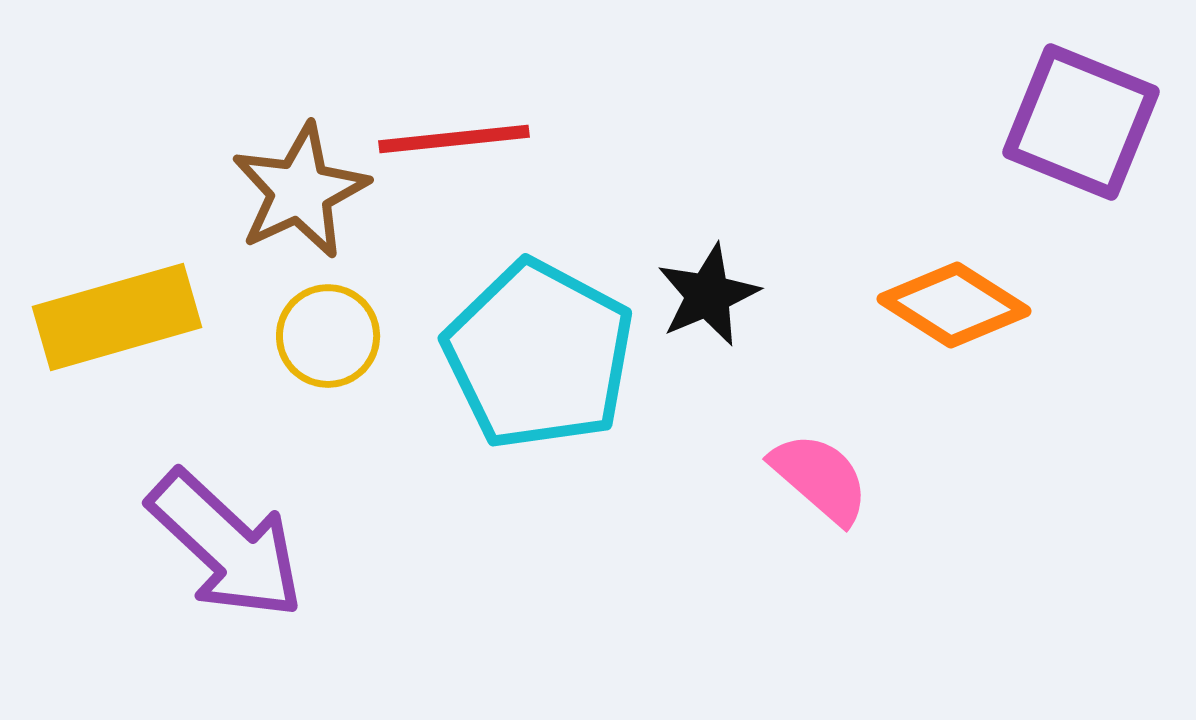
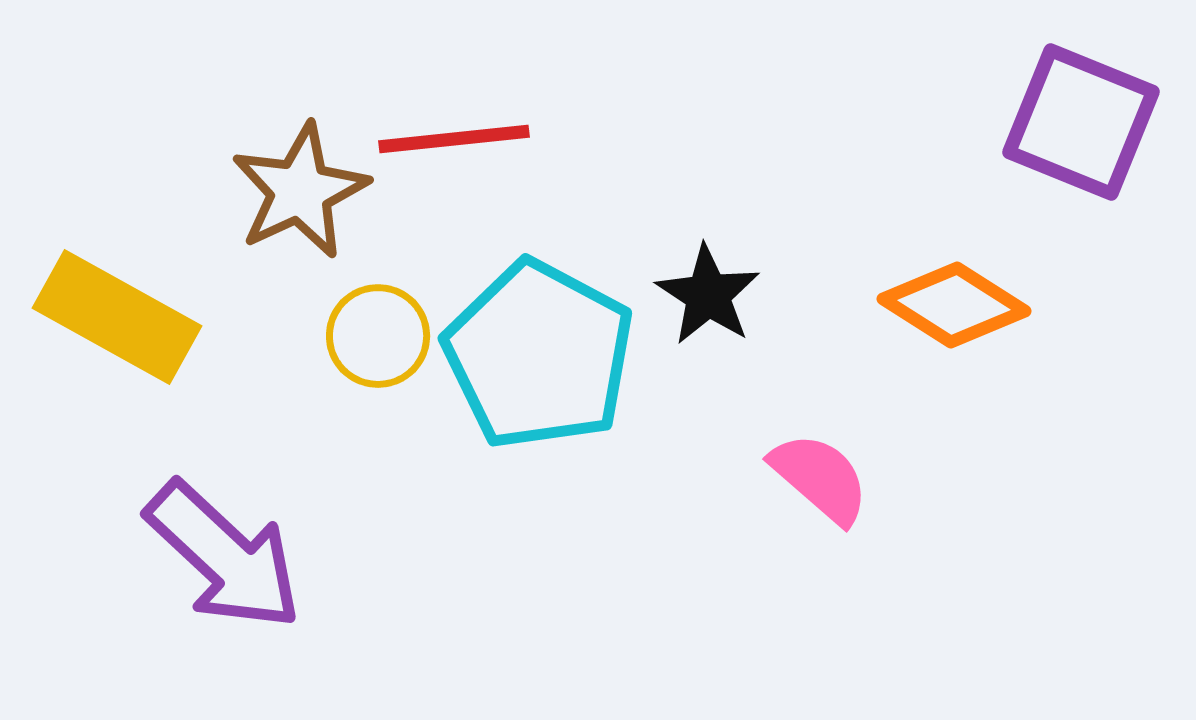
black star: rotated 16 degrees counterclockwise
yellow rectangle: rotated 45 degrees clockwise
yellow circle: moved 50 px right
purple arrow: moved 2 px left, 11 px down
